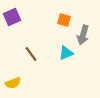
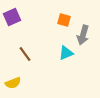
brown line: moved 6 px left
